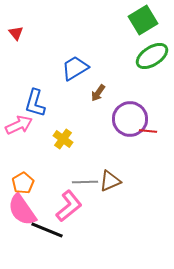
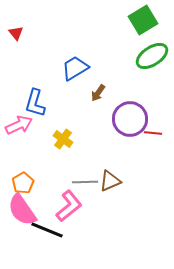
red line: moved 5 px right, 2 px down
